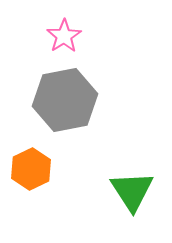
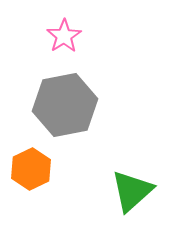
gray hexagon: moved 5 px down
green triangle: rotated 21 degrees clockwise
